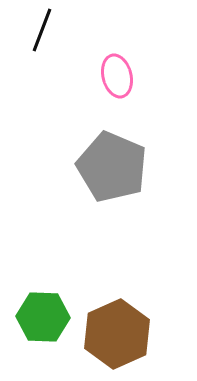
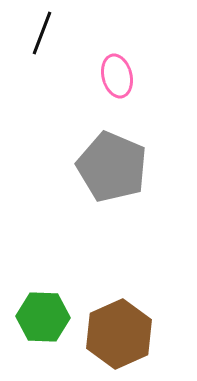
black line: moved 3 px down
brown hexagon: moved 2 px right
